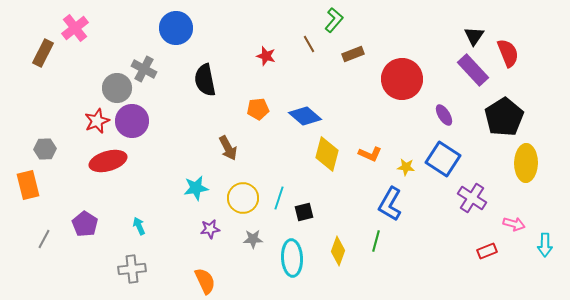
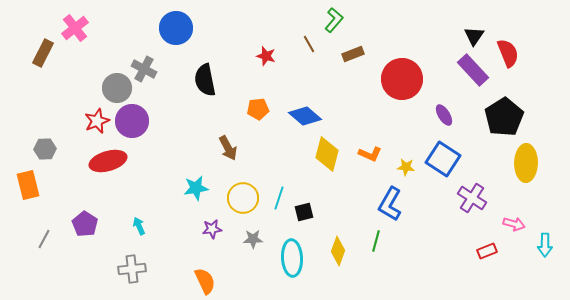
purple star at (210, 229): moved 2 px right
